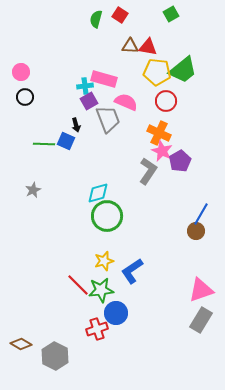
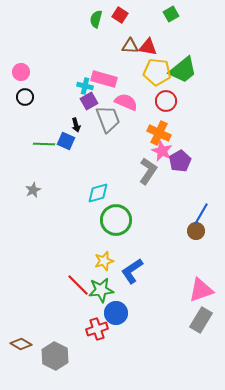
cyan cross: rotated 21 degrees clockwise
green circle: moved 9 px right, 4 px down
